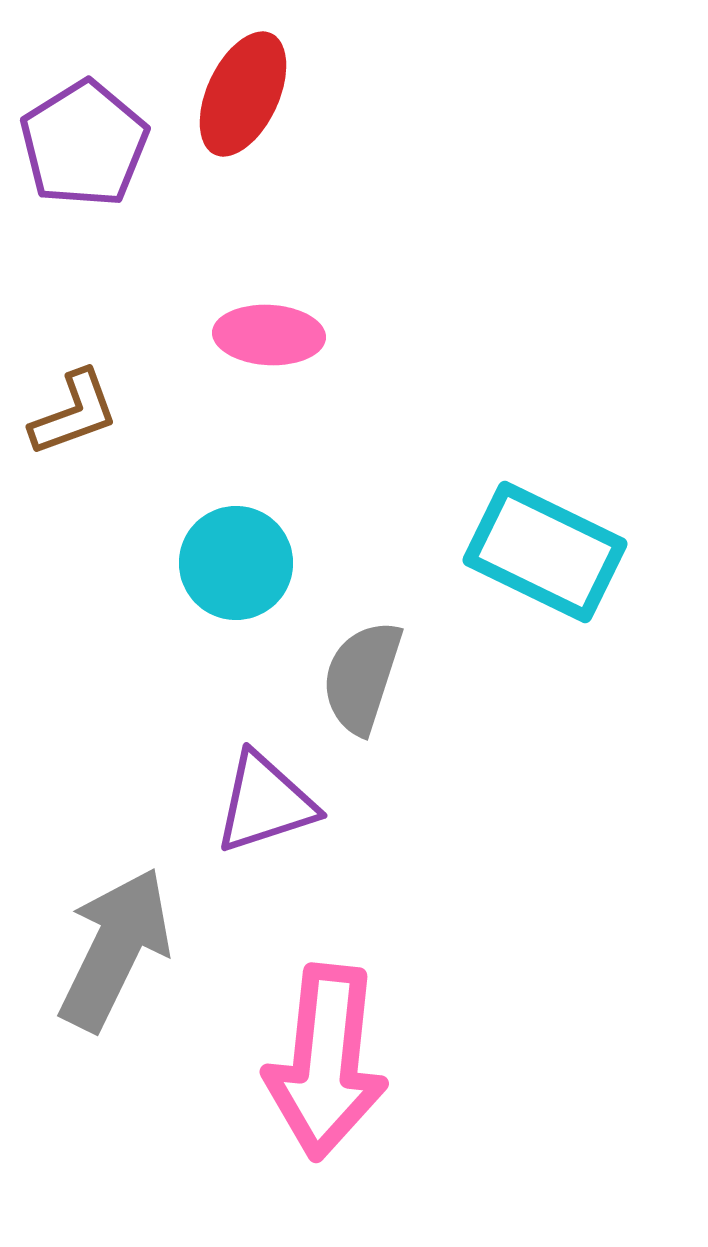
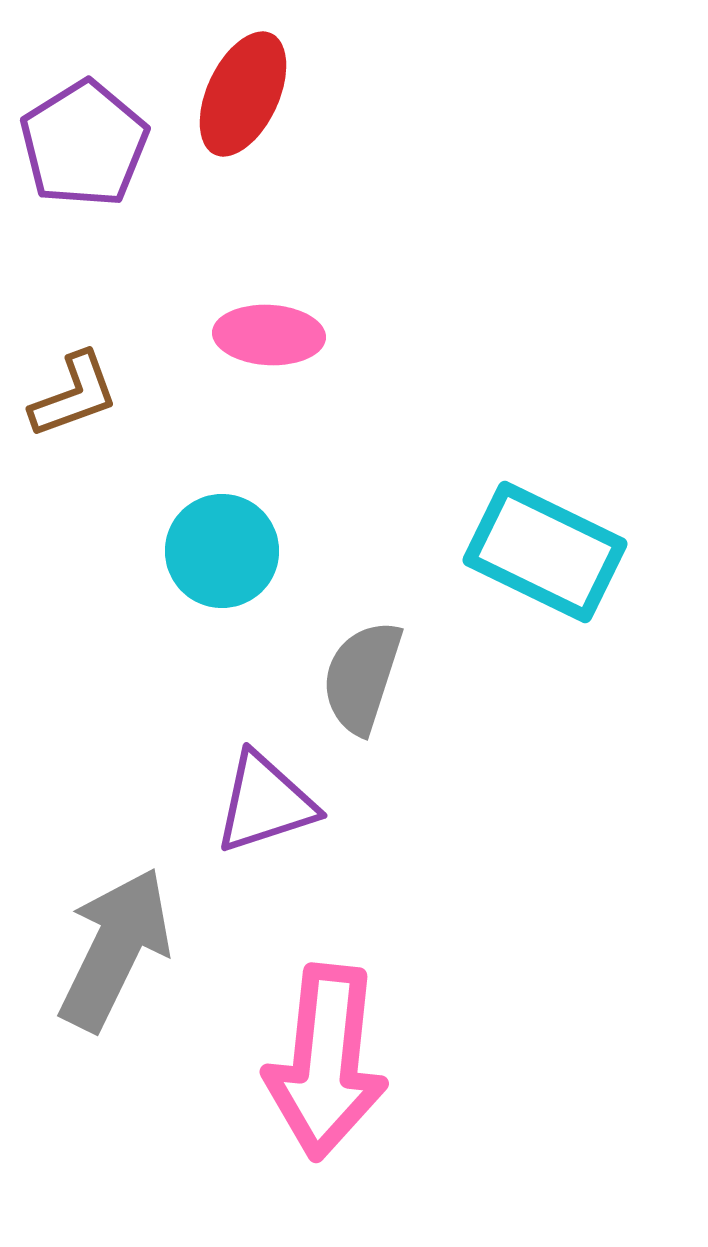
brown L-shape: moved 18 px up
cyan circle: moved 14 px left, 12 px up
